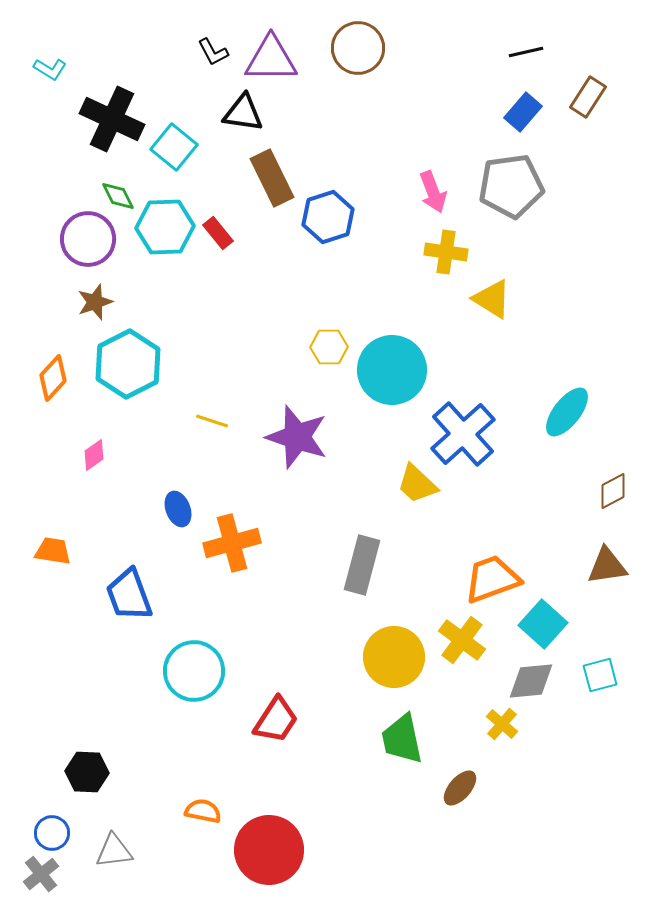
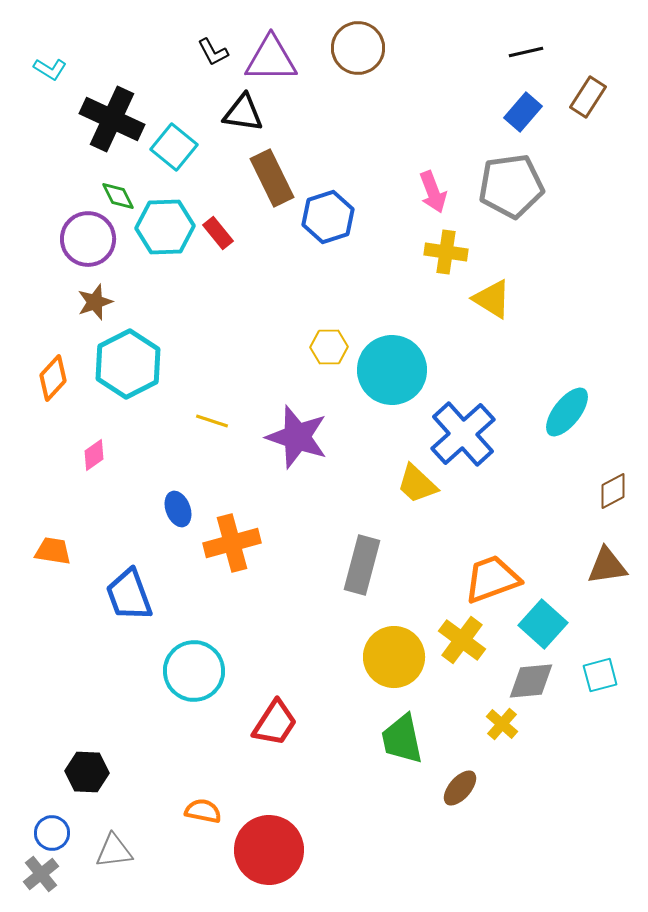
red trapezoid at (276, 720): moved 1 px left, 3 px down
